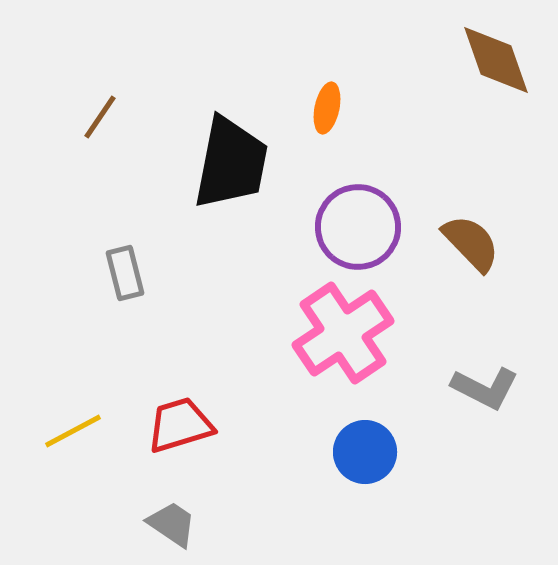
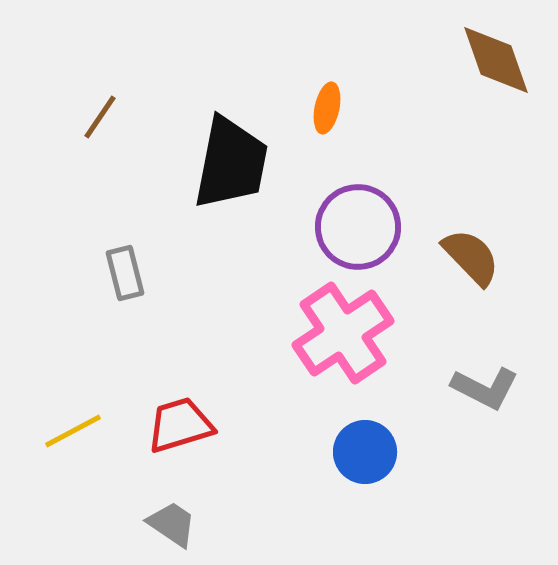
brown semicircle: moved 14 px down
